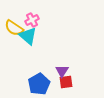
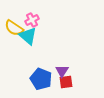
blue pentagon: moved 2 px right, 5 px up; rotated 20 degrees counterclockwise
